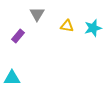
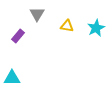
cyan star: moved 3 px right; rotated 12 degrees counterclockwise
